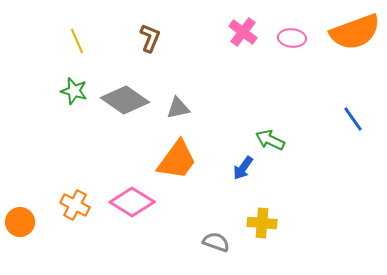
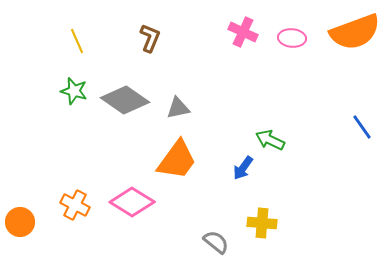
pink cross: rotated 12 degrees counterclockwise
blue line: moved 9 px right, 8 px down
gray semicircle: rotated 20 degrees clockwise
